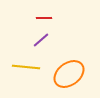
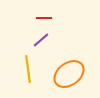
yellow line: moved 2 px right, 2 px down; rotated 76 degrees clockwise
